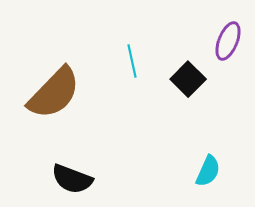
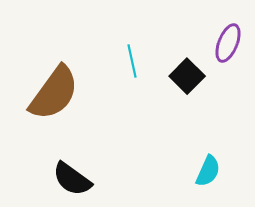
purple ellipse: moved 2 px down
black square: moved 1 px left, 3 px up
brown semicircle: rotated 8 degrees counterclockwise
black semicircle: rotated 15 degrees clockwise
